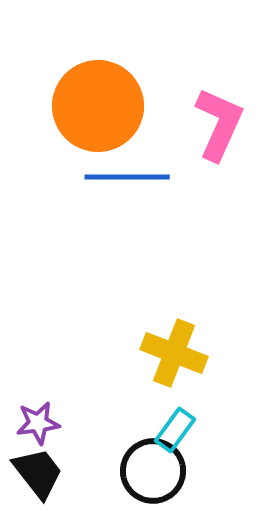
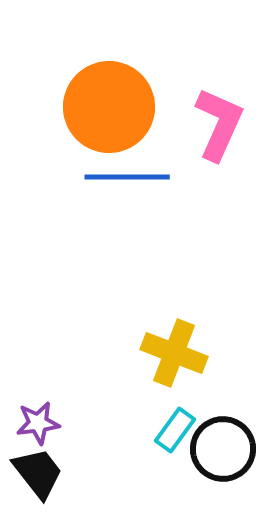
orange circle: moved 11 px right, 1 px down
black circle: moved 70 px right, 22 px up
